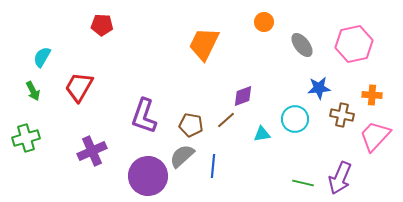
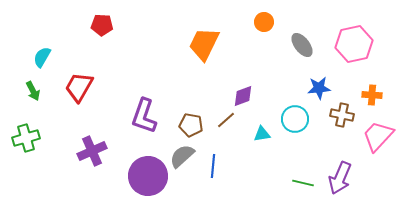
pink trapezoid: moved 3 px right
